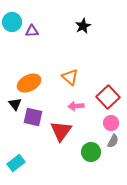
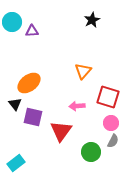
black star: moved 9 px right, 6 px up
orange triangle: moved 13 px right, 6 px up; rotated 30 degrees clockwise
orange ellipse: rotated 10 degrees counterclockwise
red square: rotated 30 degrees counterclockwise
pink arrow: moved 1 px right
